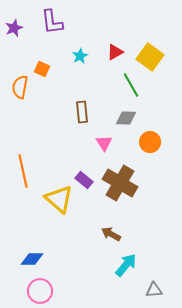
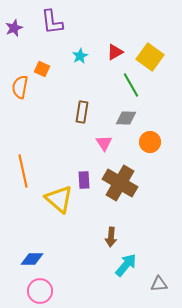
brown rectangle: rotated 15 degrees clockwise
purple rectangle: rotated 48 degrees clockwise
brown arrow: moved 3 px down; rotated 114 degrees counterclockwise
gray triangle: moved 5 px right, 6 px up
